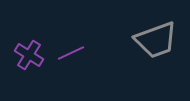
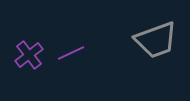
purple cross: rotated 20 degrees clockwise
